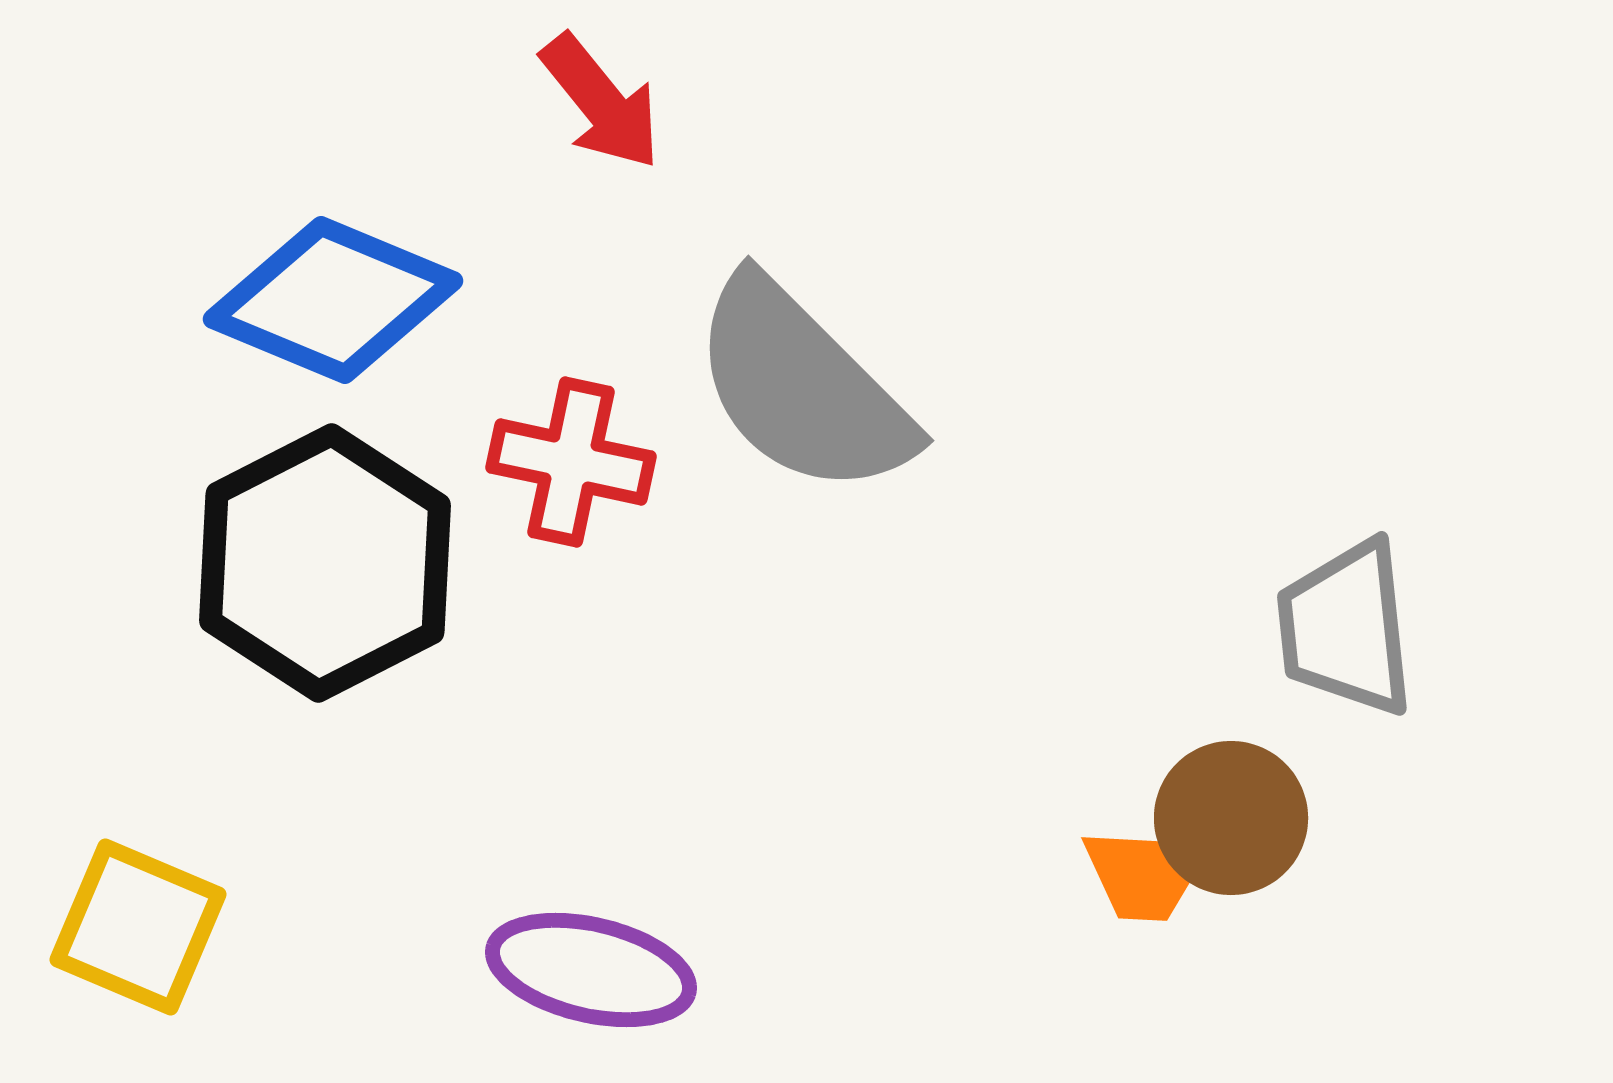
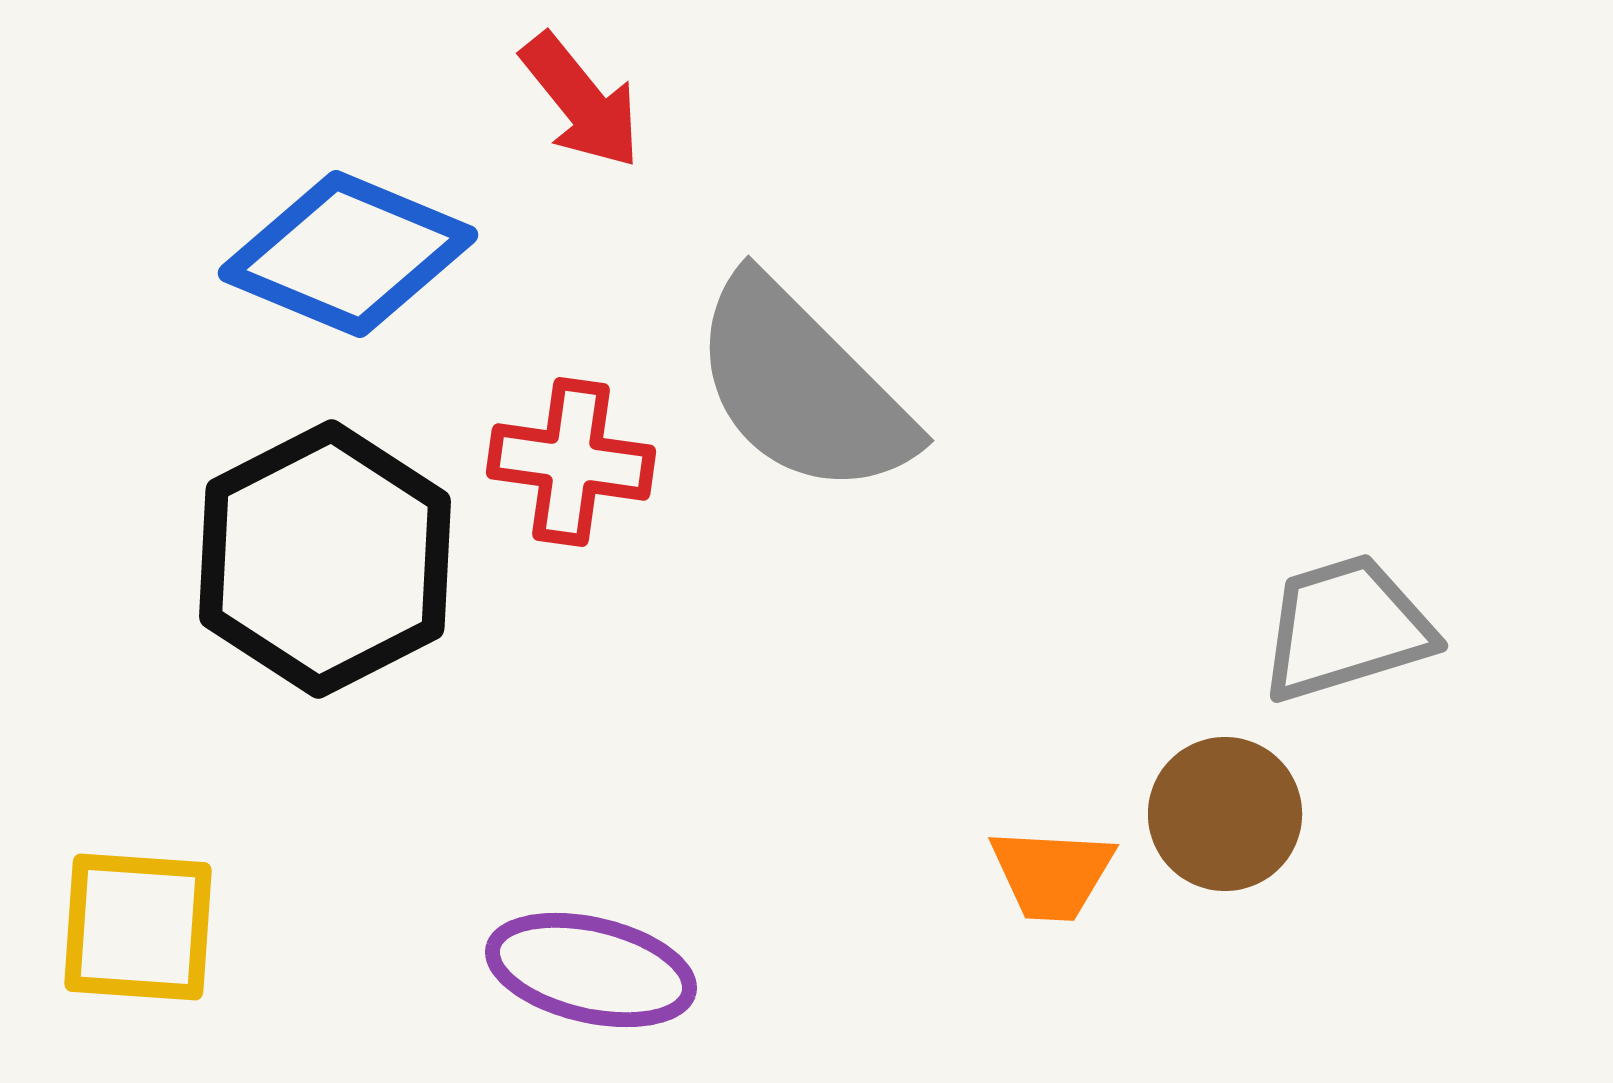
red arrow: moved 20 px left, 1 px up
blue diamond: moved 15 px right, 46 px up
red cross: rotated 4 degrees counterclockwise
black hexagon: moved 4 px up
gray trapezoid: rotated 79 degrees clockwise
brown circle: moved 6 px left, 4 px up
orange trapezoid: moved 93 px left
yellow square: rotated 19 degrees counterclockwise
